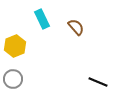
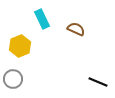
brown semicircle: moved 2 px down; rotated 24 degrees counterclockwise
yellow hexagon: moved 5 px right
